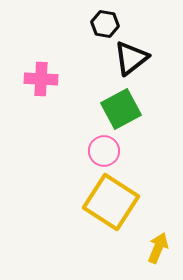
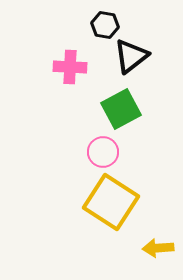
black hexagon: moved 1 px down
black triangle: moved 2 px up
pink cross: moved 29 px right, 12 px up
pink circle: moved 1 px left, 1 px down
yellow arrow: rotated 116 degrees counterclockwise
